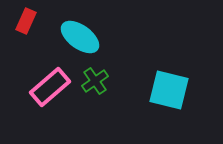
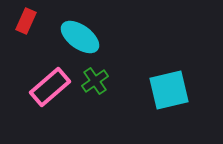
cyan square: rotated 27 degrees counterclockwise
